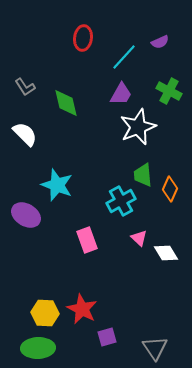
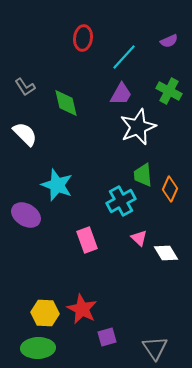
purple semicircle: moved 9 px right, 1 px up
